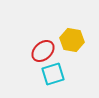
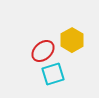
yellow hexagon: rotated 20 degrees clockwise
